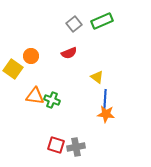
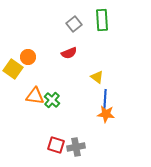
green rectangle: moved 1 px up; rotated 70 degrees counterclockwise
orange circle: moved 3 px left, 1 px down
green cross: rotated 21 degrees clockwise
